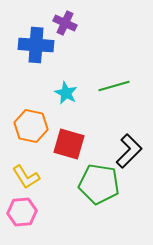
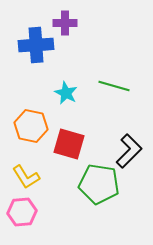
purple cross: rotated 25 degrees counterclockwise
blue cross: rotated 8 degrees counterclockwise
green line: rotated 32 degrees clockwise
